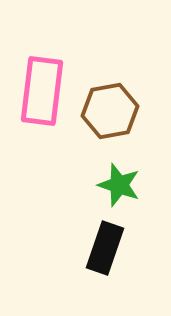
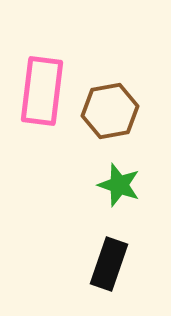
black rectangle: moved 4 px right, 16 px down
